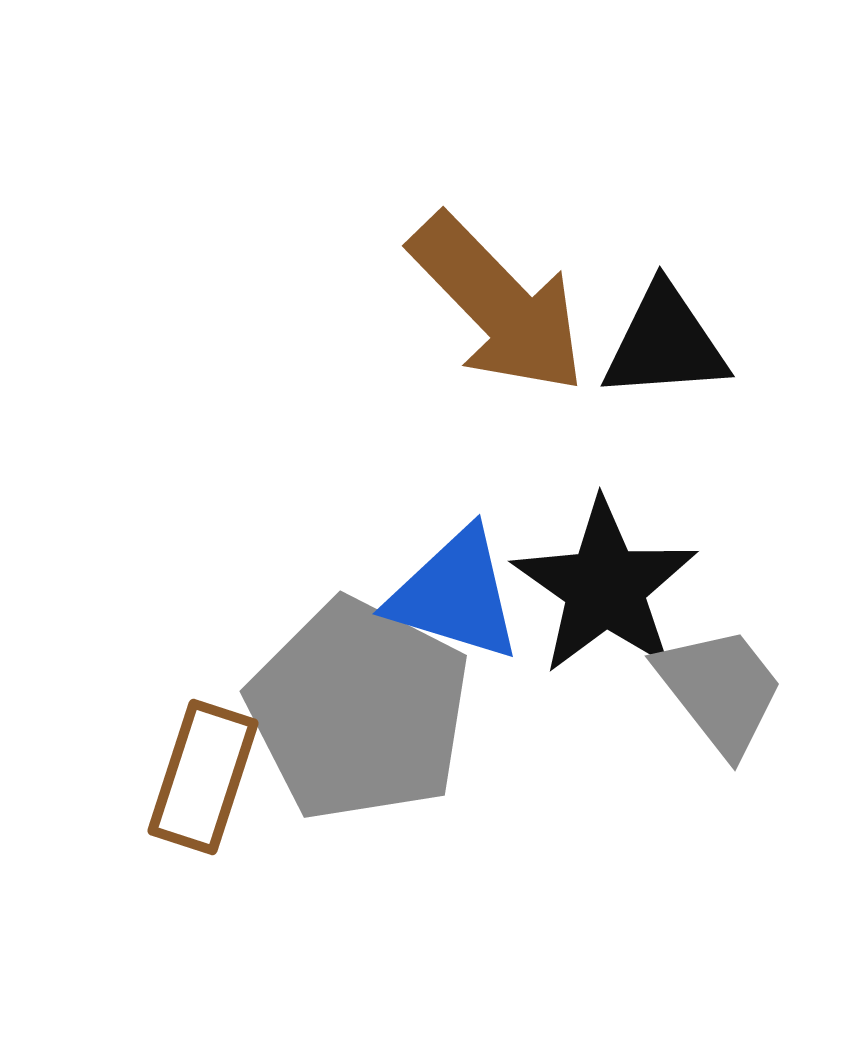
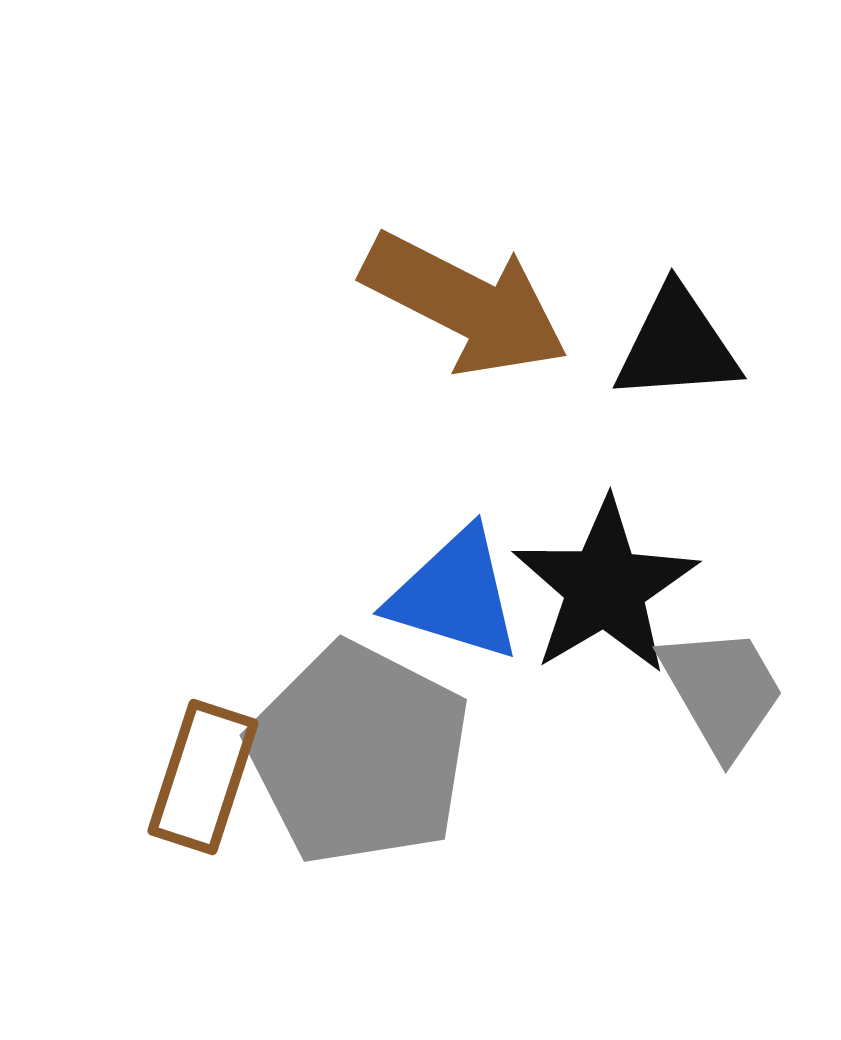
brown arrow: moved 33 px left; rotated 19 degrees counterclockwise
black triangle: moved 12 px right, 2 px down
black star: rotated 6 degrees clockwise
gray trapezoid: moved 2 px right, 1 px down; rotated 8 degrees clockwise
gray pentagon: moved 44 px down
